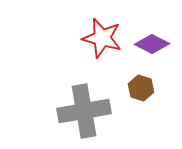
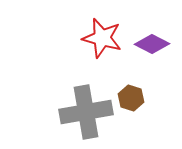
brown hexagon: moved 10 px left, 10 px down
gray cross: moved 2 px right, 1 px down
